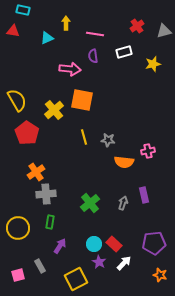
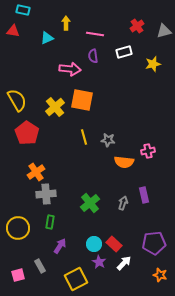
yellow cross: moved 1 px right, 3 px up
